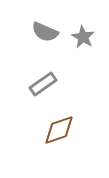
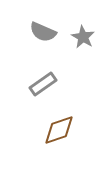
gray semicircle: moved 2 px left
